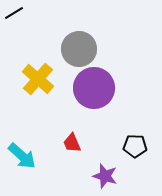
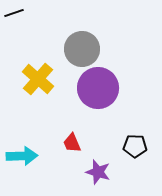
black line: rotated 12 degrees clockwise
gray circle: moved 3 px right
purple circle: moved 4 px right
cyan arrow: rotated 44 degrees counterclockwise
purple star: moved 7 px left, 4 px up
